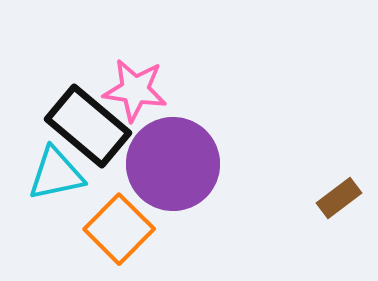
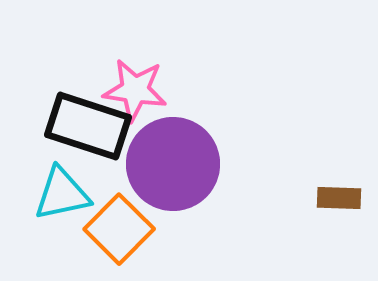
black rectangle: rotated 22 degrees counterclockwise
cyan triangle: moved 6 px right, 20 px down
brown rectangle: rotated 39 degrees clockwise
